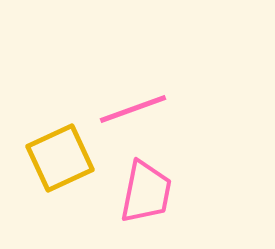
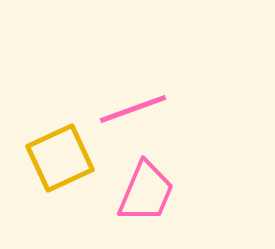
pink trapezoid: rotated 12 degrees clockwise
